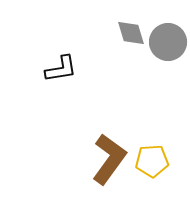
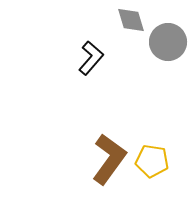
gray diamond: moved 13 px up
black L-shape: moved 30 px right, 11 px up; rotated 40 degrees counterclockwise
yellow pentagon: rotated 12 degrees clockwise
